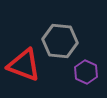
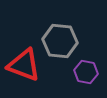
purple hexagon: rotated 15 degrees counterclockwise
